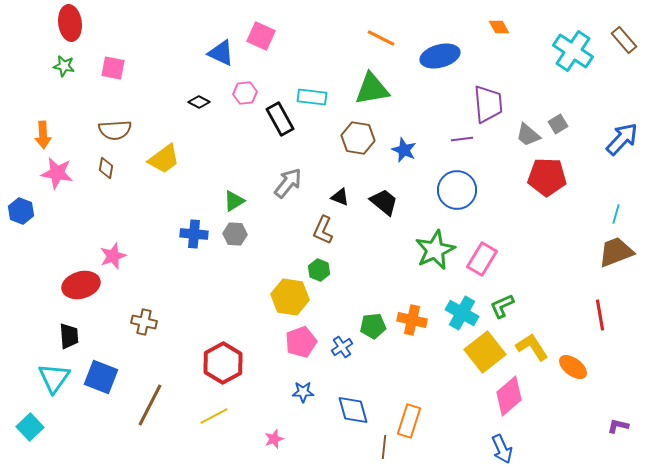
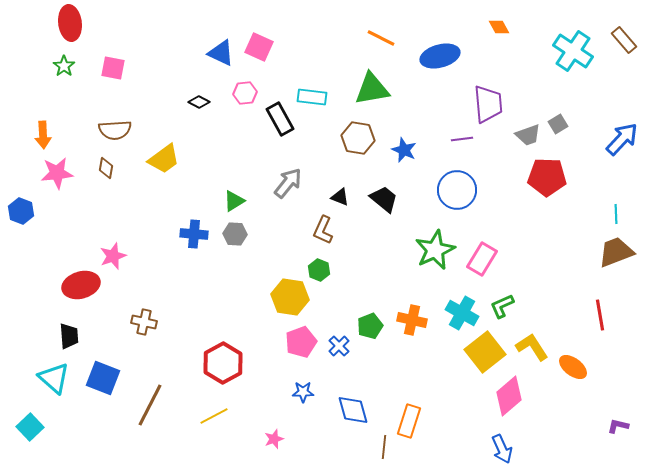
pink square at (261, 36): moved 2 px left, 11 px down
green star at (64, 66): rotated 25 degrees clockwise
gray trapezoid at (528, 135): rotated 60 degrees counterclockwise
pink star at (57, 173): rotated 16 degrees counterclockwise
black trapezoid at (384, 202): moved 3 px up
cyan line at (616, 214): rotated 18 degrees counterclockwise
green pentagon at (373, 326): moved 3 px left; rotated 15 degrees counterclockwise
blue cross at (342, 347): moved 3 px left, 1 px up; rotated 10 degrees counterclockwise
blue square at (101, 377): moved 2 px right, 1 px down
cyan triangle at (54, 378): rotated 24 degrees counterclockwise
